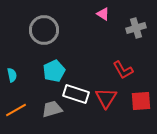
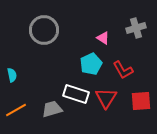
pink triangle: moved 24 px down
cyan pentagon: moved 37 px right, 7 px up
